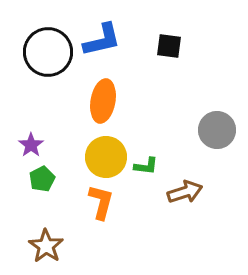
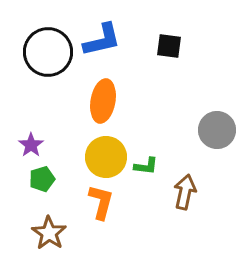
green pentagon: rotated 10 degrees clockwise
brown arrow: rotated 60 degrees counterclockwise
brown star: moved 3 px right, 13 px up
